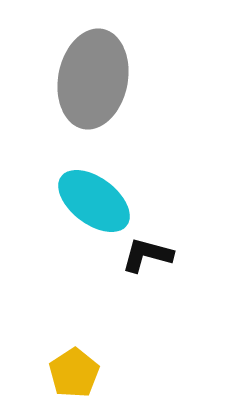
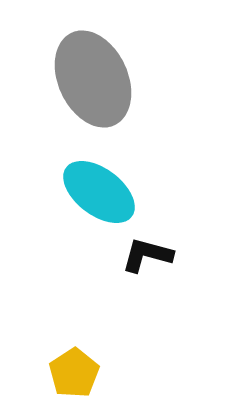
gray ellipse: rotated 36 degrees counterclockwise
cyan ellipse: moved 5 px right, 9 px up
